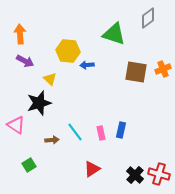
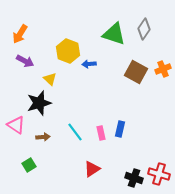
gray diamond: moved 4 px left, 11 px down; rotated 20 degrees counterclockwise
orange arrow: rotated 144 degrees counterclockwise
yellow hexagon: rotated 15 degrees clockwise
blue arrow: moved 2 px right, 1 px up
brown square: rotated 20 degrees clockwise
blue rectangle: moved 1 px left, 1 px up
brown arrow: moved 9 px left, 3 px up
black cross: moved 1 px left, 3 px down; rotated 24 degrees counterclockwise
